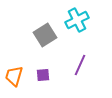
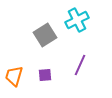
purple square: moved 2 px right
